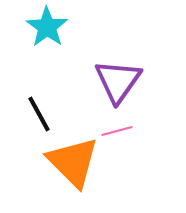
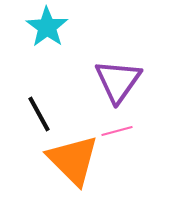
orange triangle: moved 2 px up
